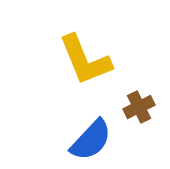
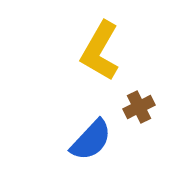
yellow L-shape: moved 15 px right, 9 px up; rotated 52 degrees clockwise
